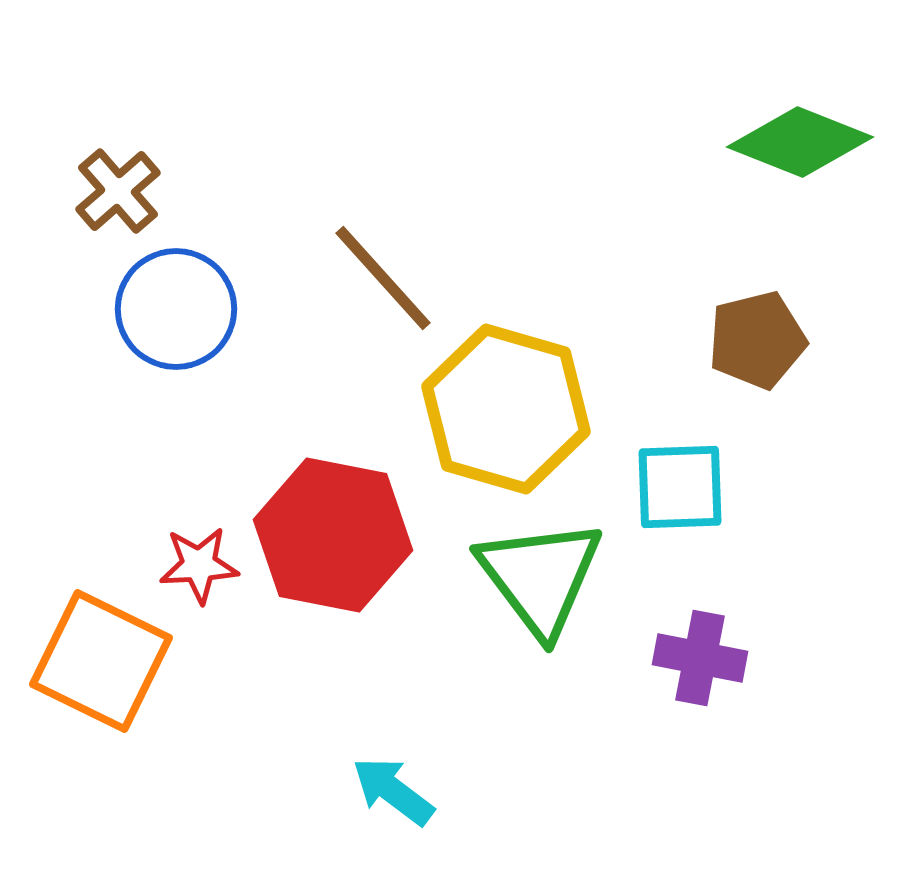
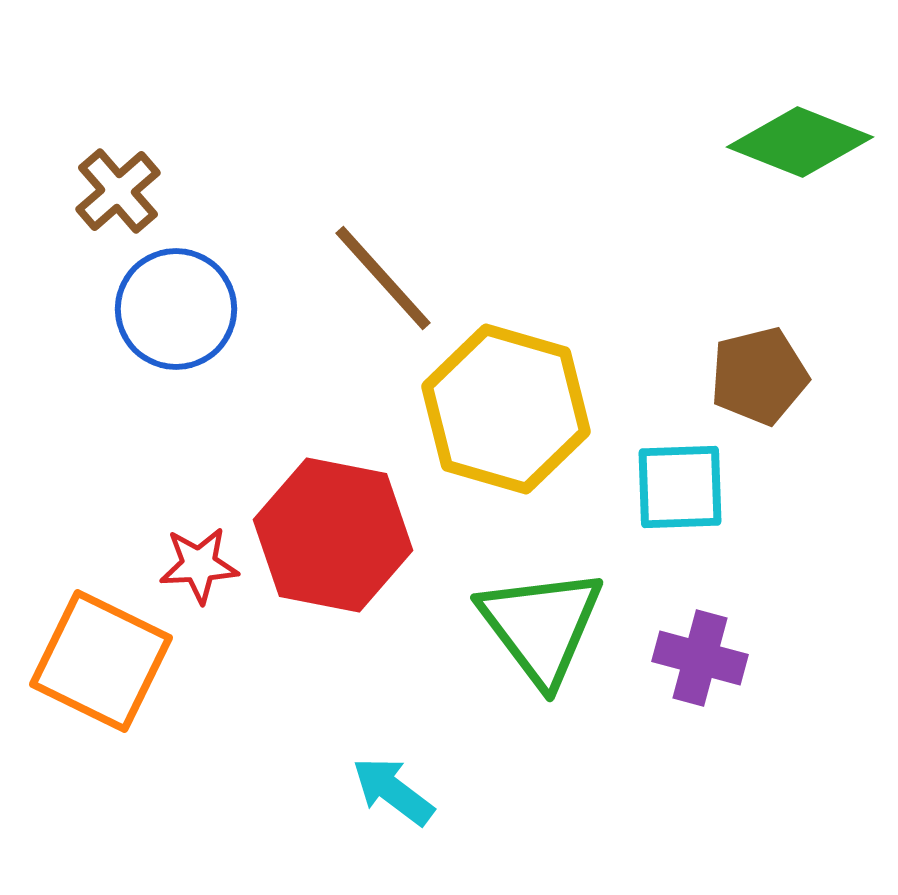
brown pentagon: moved 2 px right, 36 px down
green triangle: moved 1 px right, 49 px down
purple cross: rotated 4 degrees clockwise
